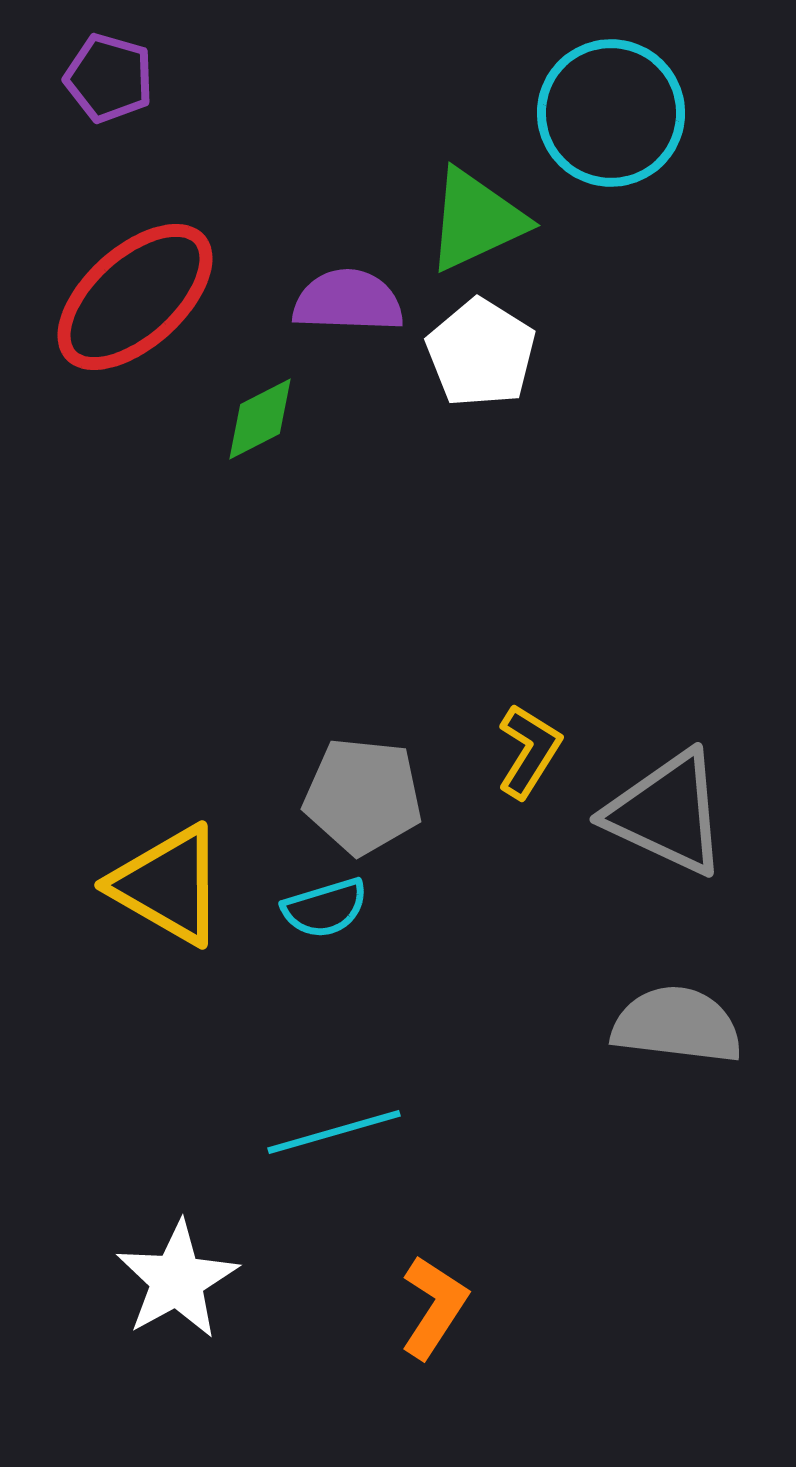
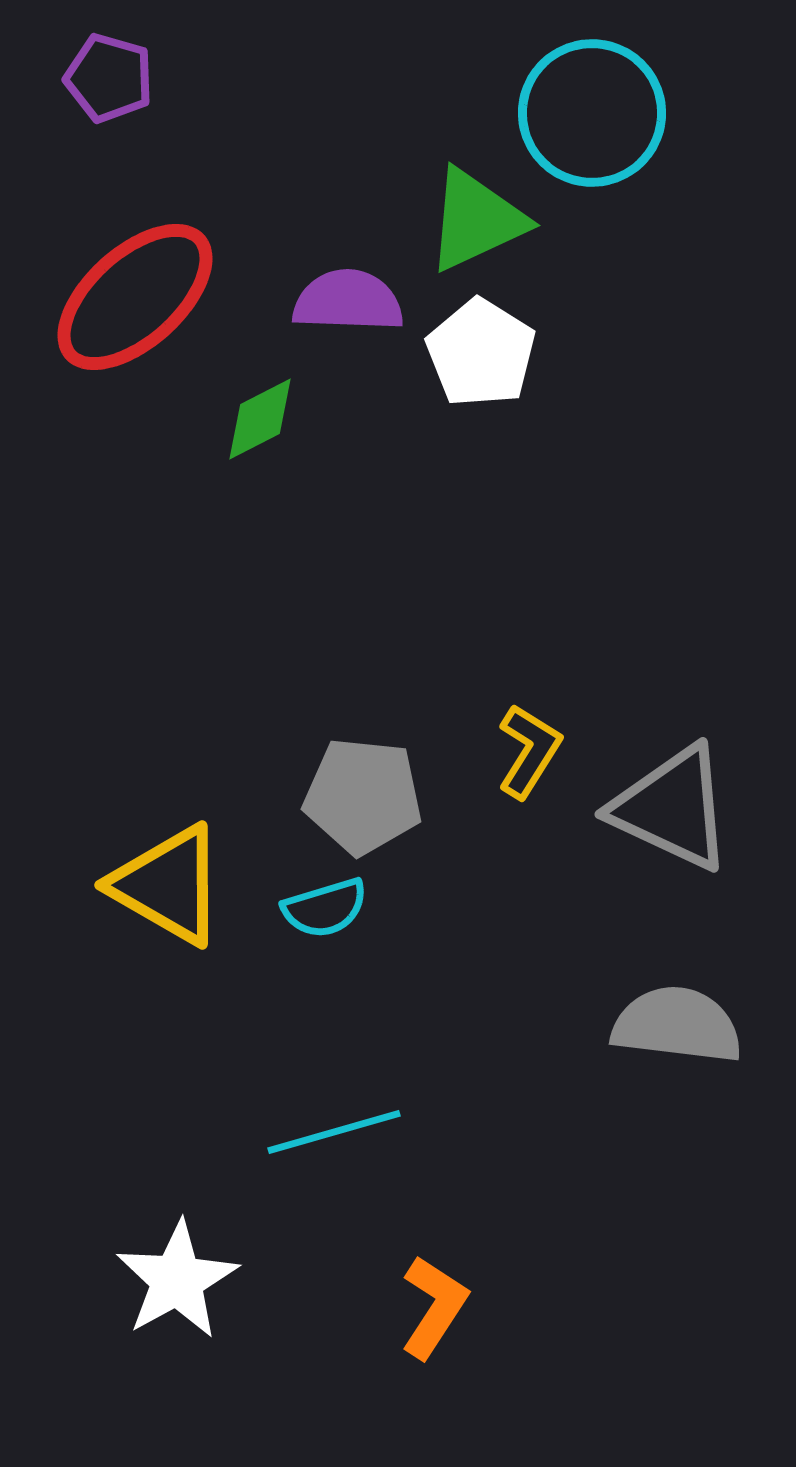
cyan circle: moved 19 px left
gray triangle: moved 5 px right, 5 px up
